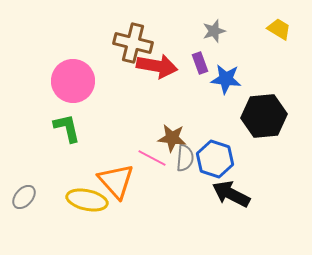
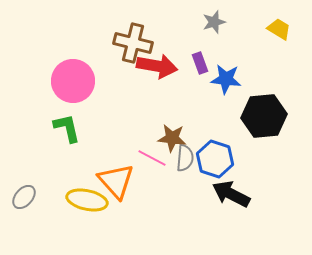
gray star: moved 9 px up
